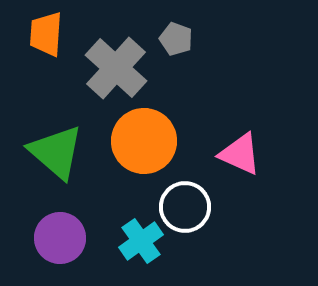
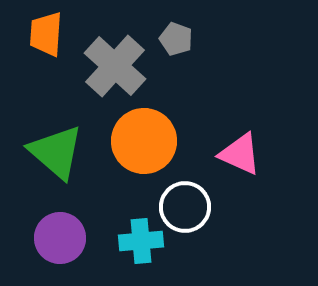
gray cross: moved 1 px left, 2 px up
cyan cross: rotated 30 degrees clockwise
